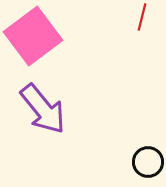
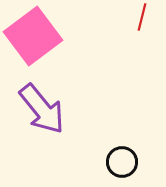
purple arrow: moved 1 px left
black circle: moved 26 px left
